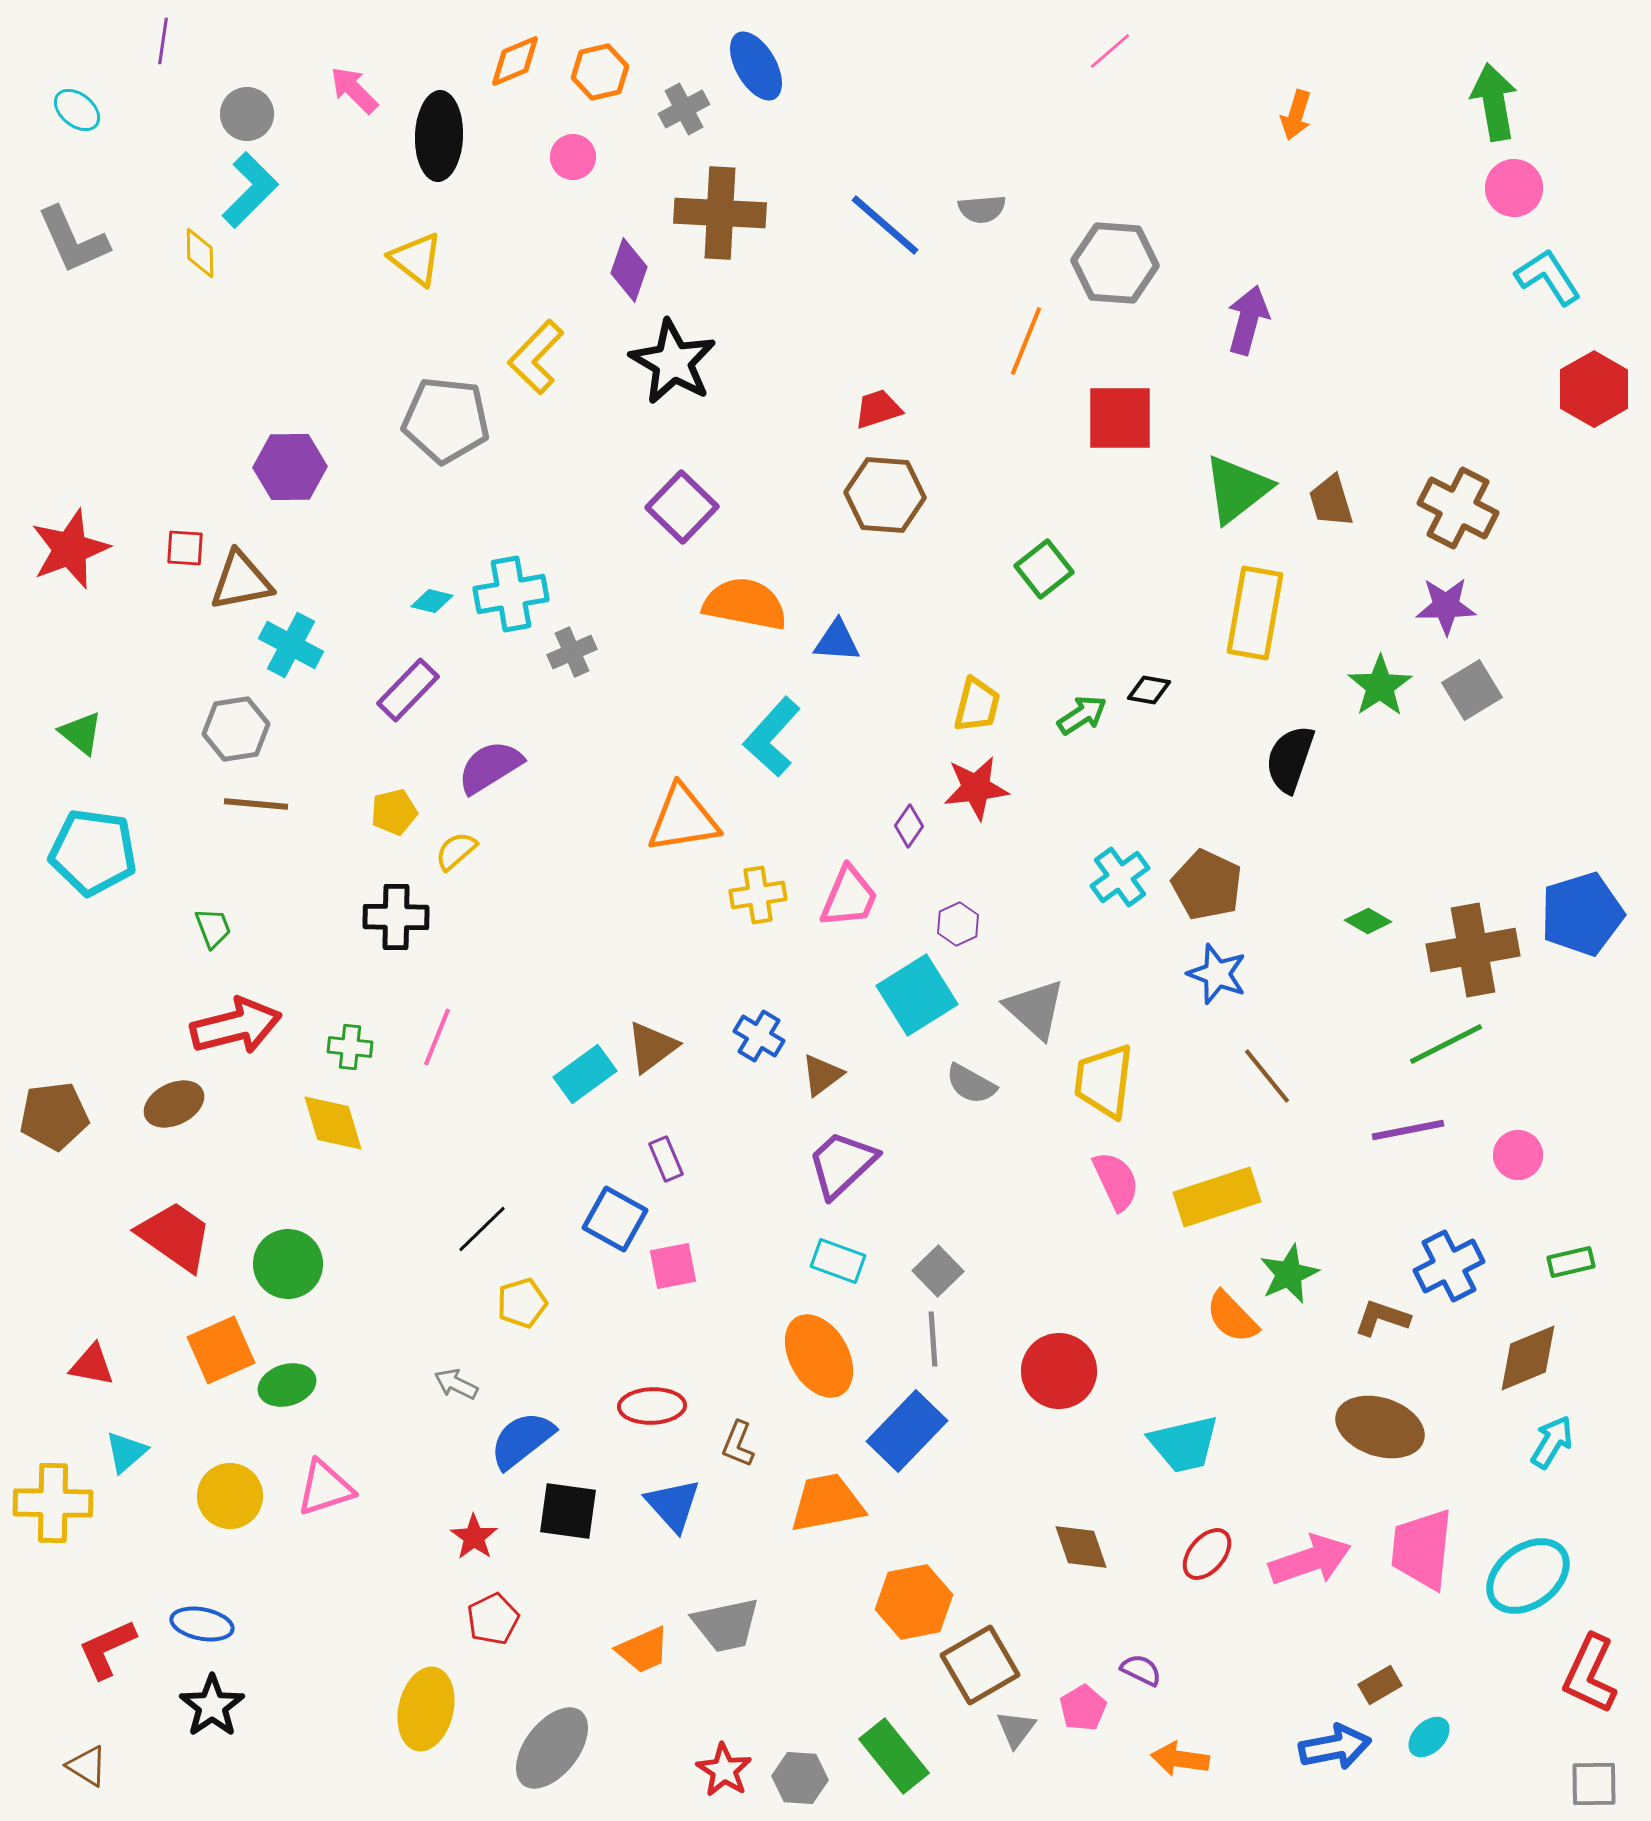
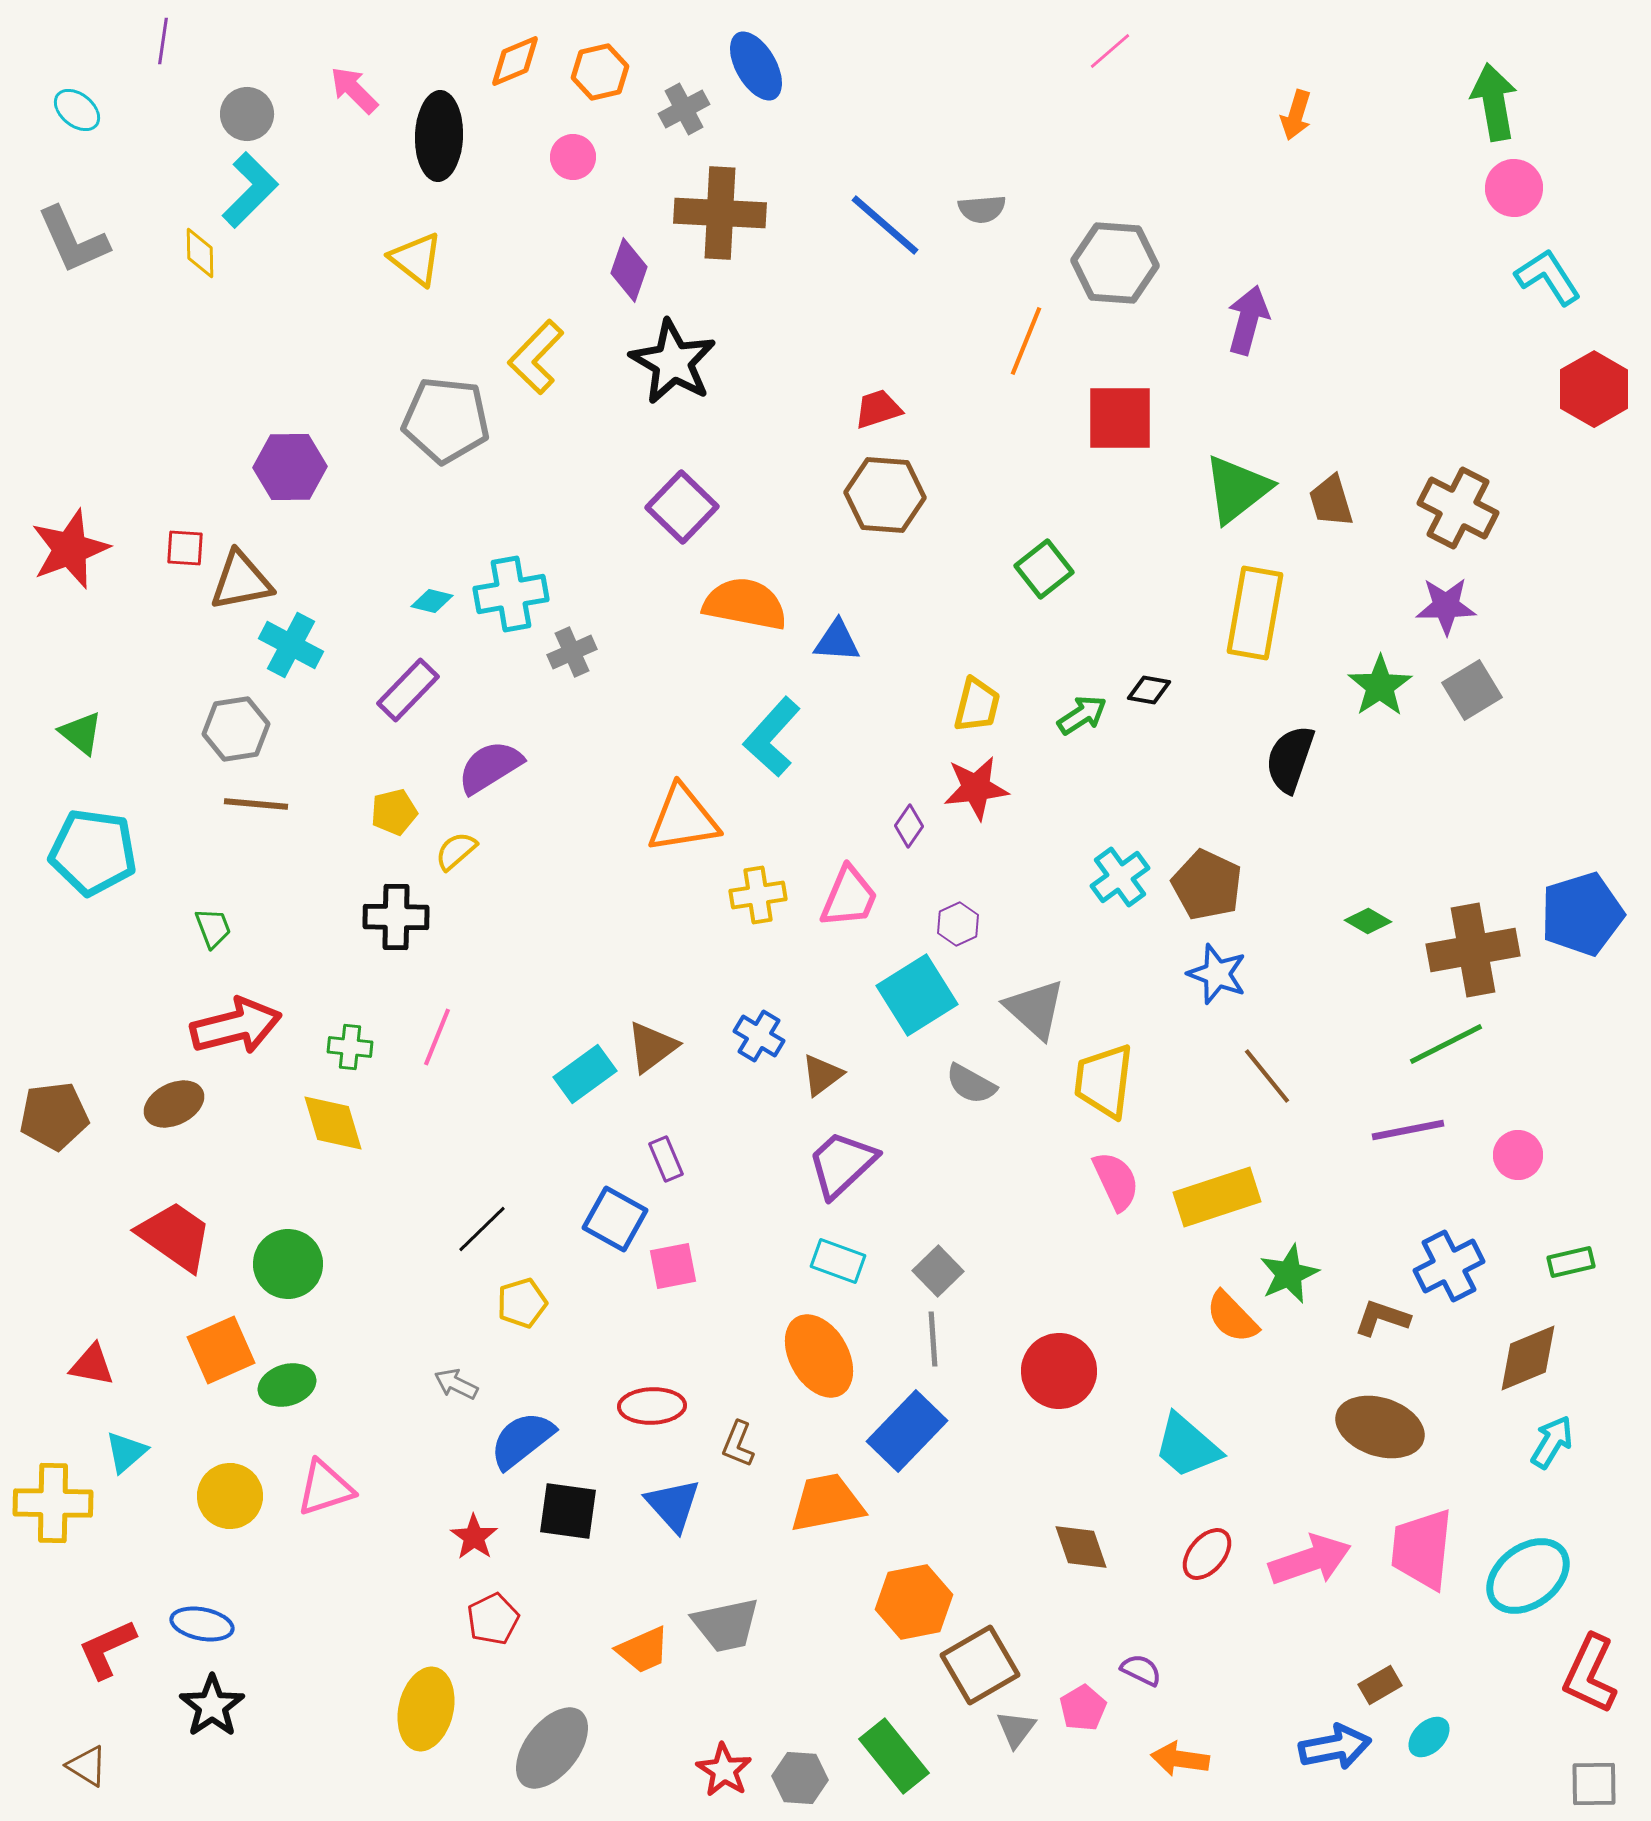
cyan trapezoid at (1184, 1444): moved 3 px right, 2 px down; rotated 54 degrees clockwise
